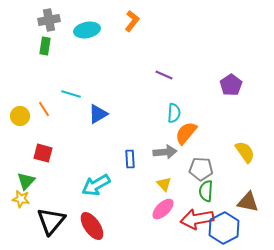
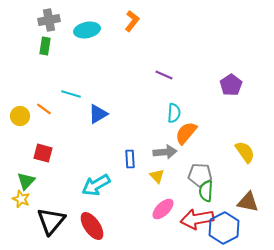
orange line: rotated 21 degrees counterclockwise
gray pentagon: moved 1 px left, 6 px down
yellow triangle: moved 7 px left, 8 px up
yellow star: rotated 12 degrees clockwise
